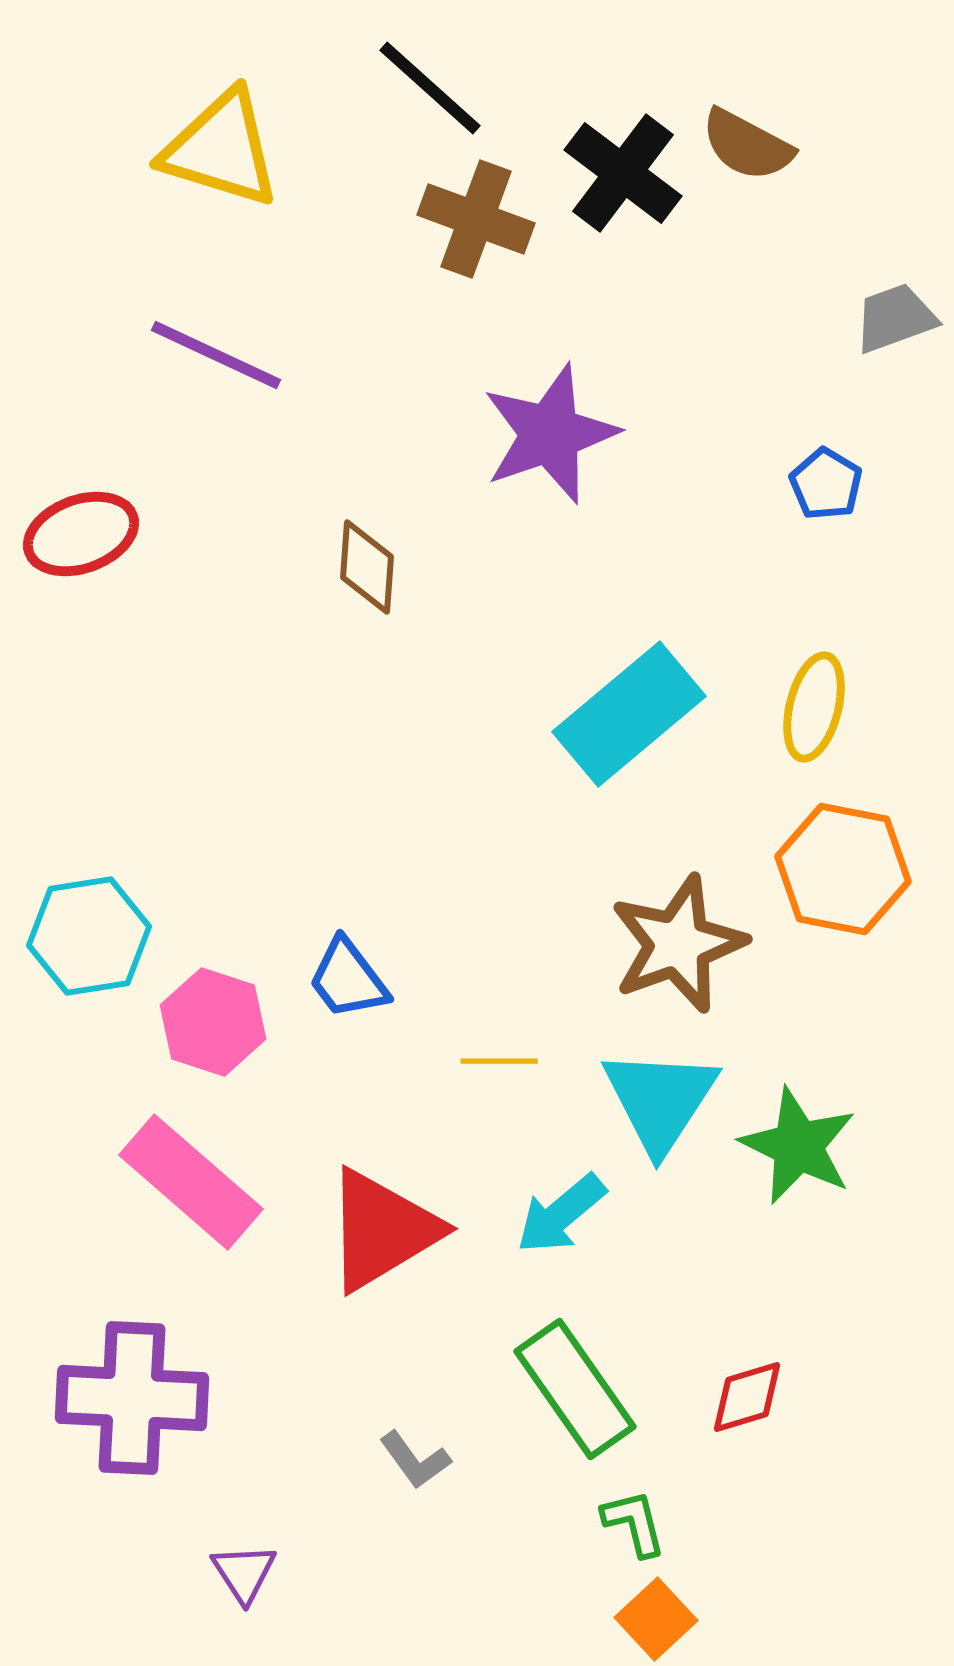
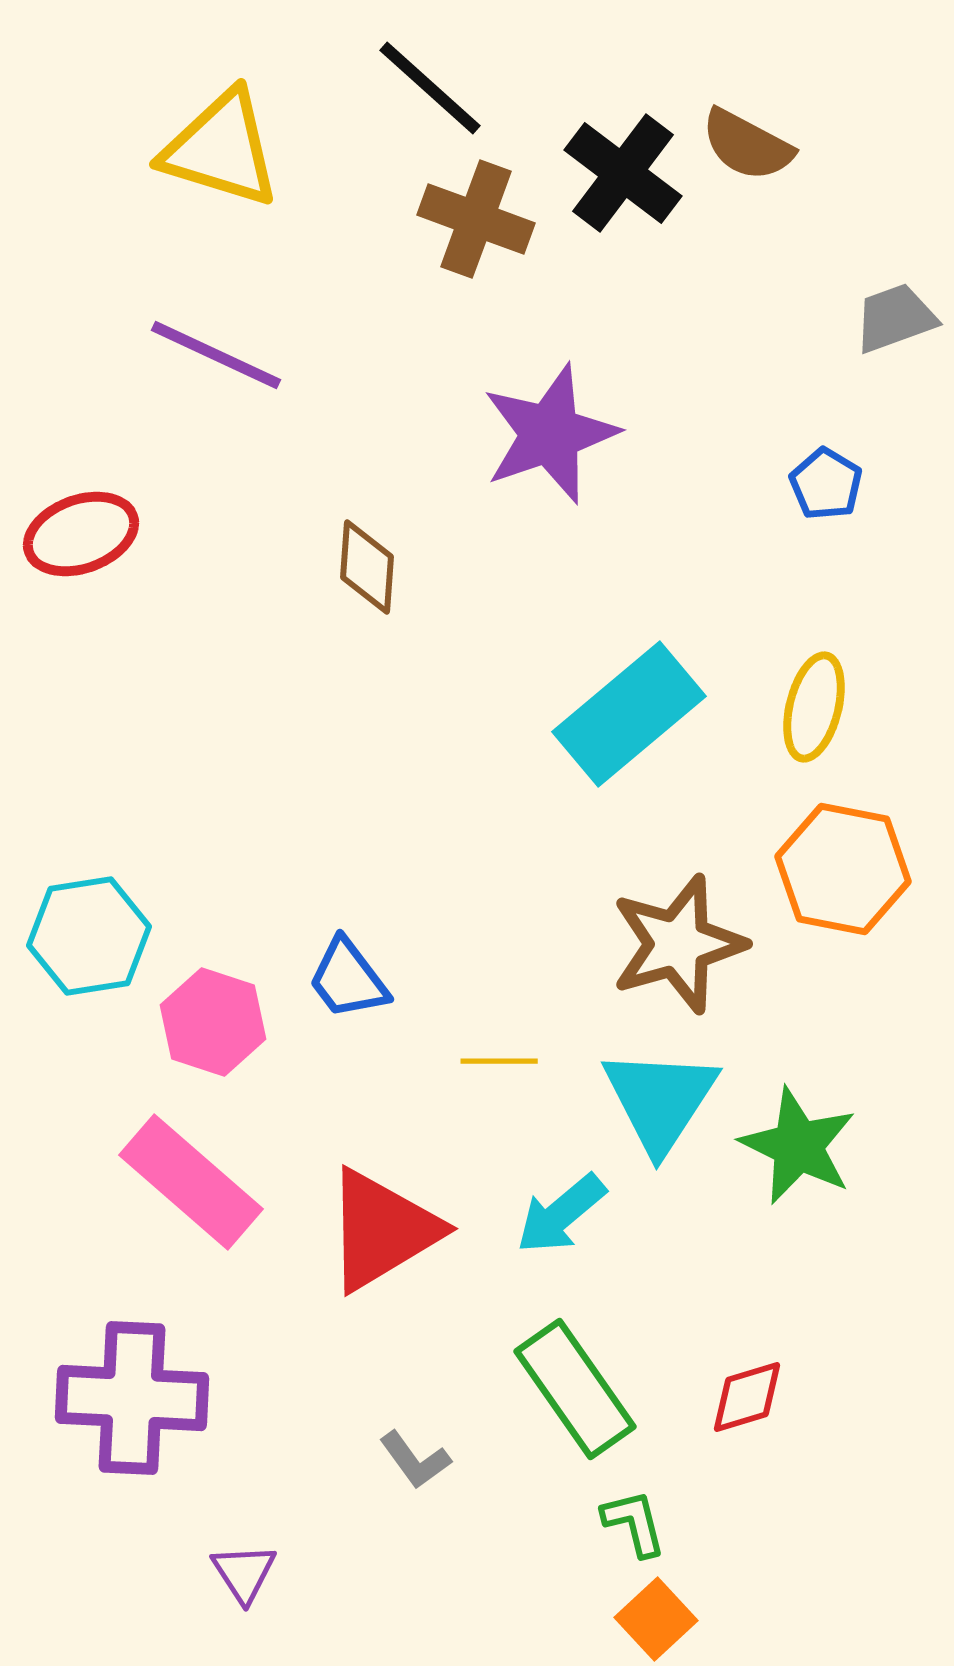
brown star: rotated 4 degrees clockwise
